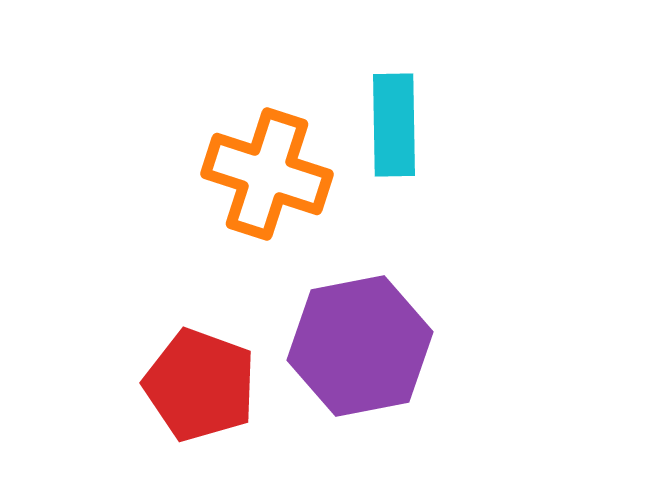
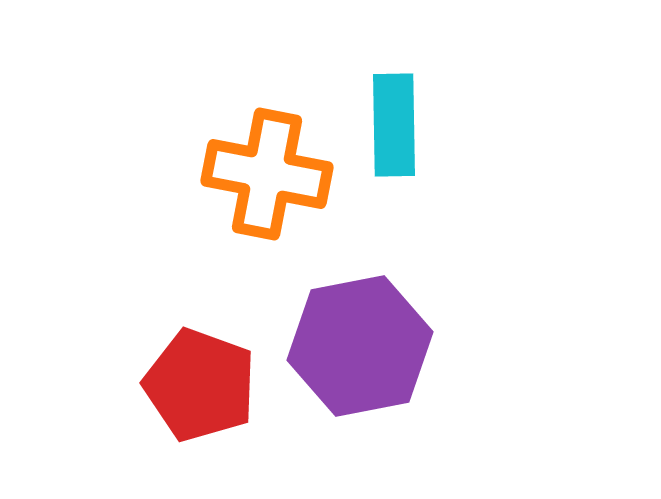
orange cross: rotated 7 degrees counterclockwise
